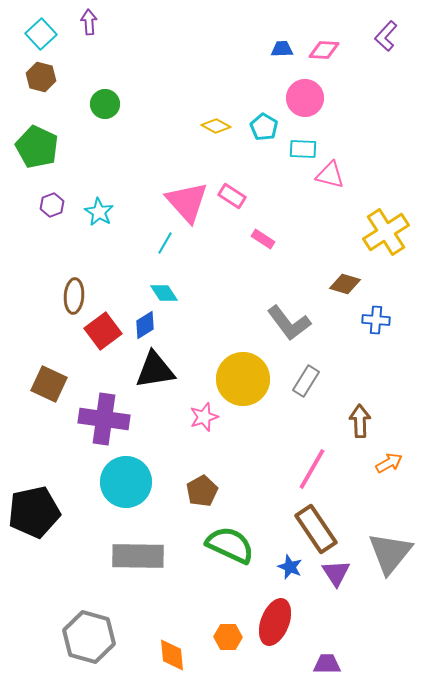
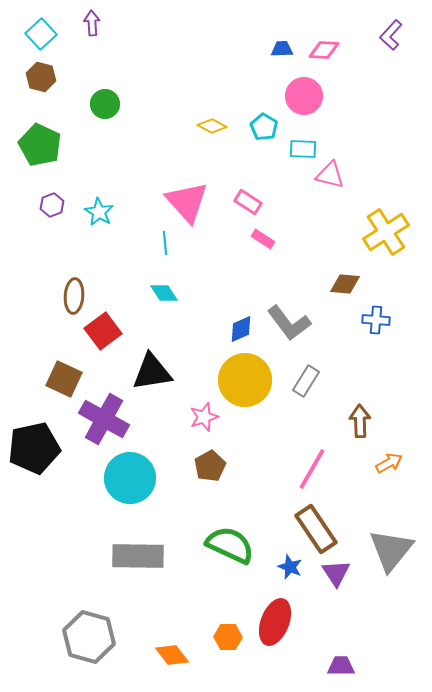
purple arrow at (89, 22): moved 3 px right, 1 px down
purple L-shape at (386, 36): moved 5 px right, 1 px up
pink circle at (305, 98): moved 1 px left, 2 px up
yellow diamond at (216, 126): moved 4 px left
green pentagon at (37, 147): moved 3 px right, 2 px up
pink rectangle at (232, 196): moved 16 px right, 6 px down
cyan line at (165, 243): rotated 35 degrees counterclockwise
brown diamond at (345, 284): rotated 12 degrees counterclockwise
blue diamond at (145, 325): moved 96 px right, 4 px down; rotated 8 degrees clockwise
black triangle at (155, 370): moved 3 px left, 2 px down
yellow circle at (243, 379): moved 2 px right, 1 px down
brown square at (49, 384): moved 15 px right, 5 px up
purple cross at (104, 419): rotated 21 degrees clockwise
cyan circle at (126, 482): moved 4 px right, 4 px up
brown pentagon at (202, 491): moved 8 px right, 25 px up
black pentagon at (34, 512): moved 64 px up
gray triangle at (390, 553): moved 1 px right, 3 px up
orange diamond at (172, 655): rotated 32 degrees counterclockwise
purple trapezoid at (327, 664): moved 14 px right, 2 px down
